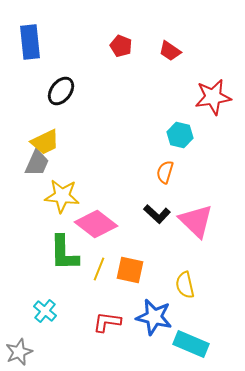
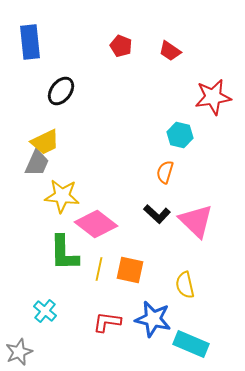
yellow line: rotated 10 degrees counterclockwise
blue star: moved 1 px left, 2 px down
